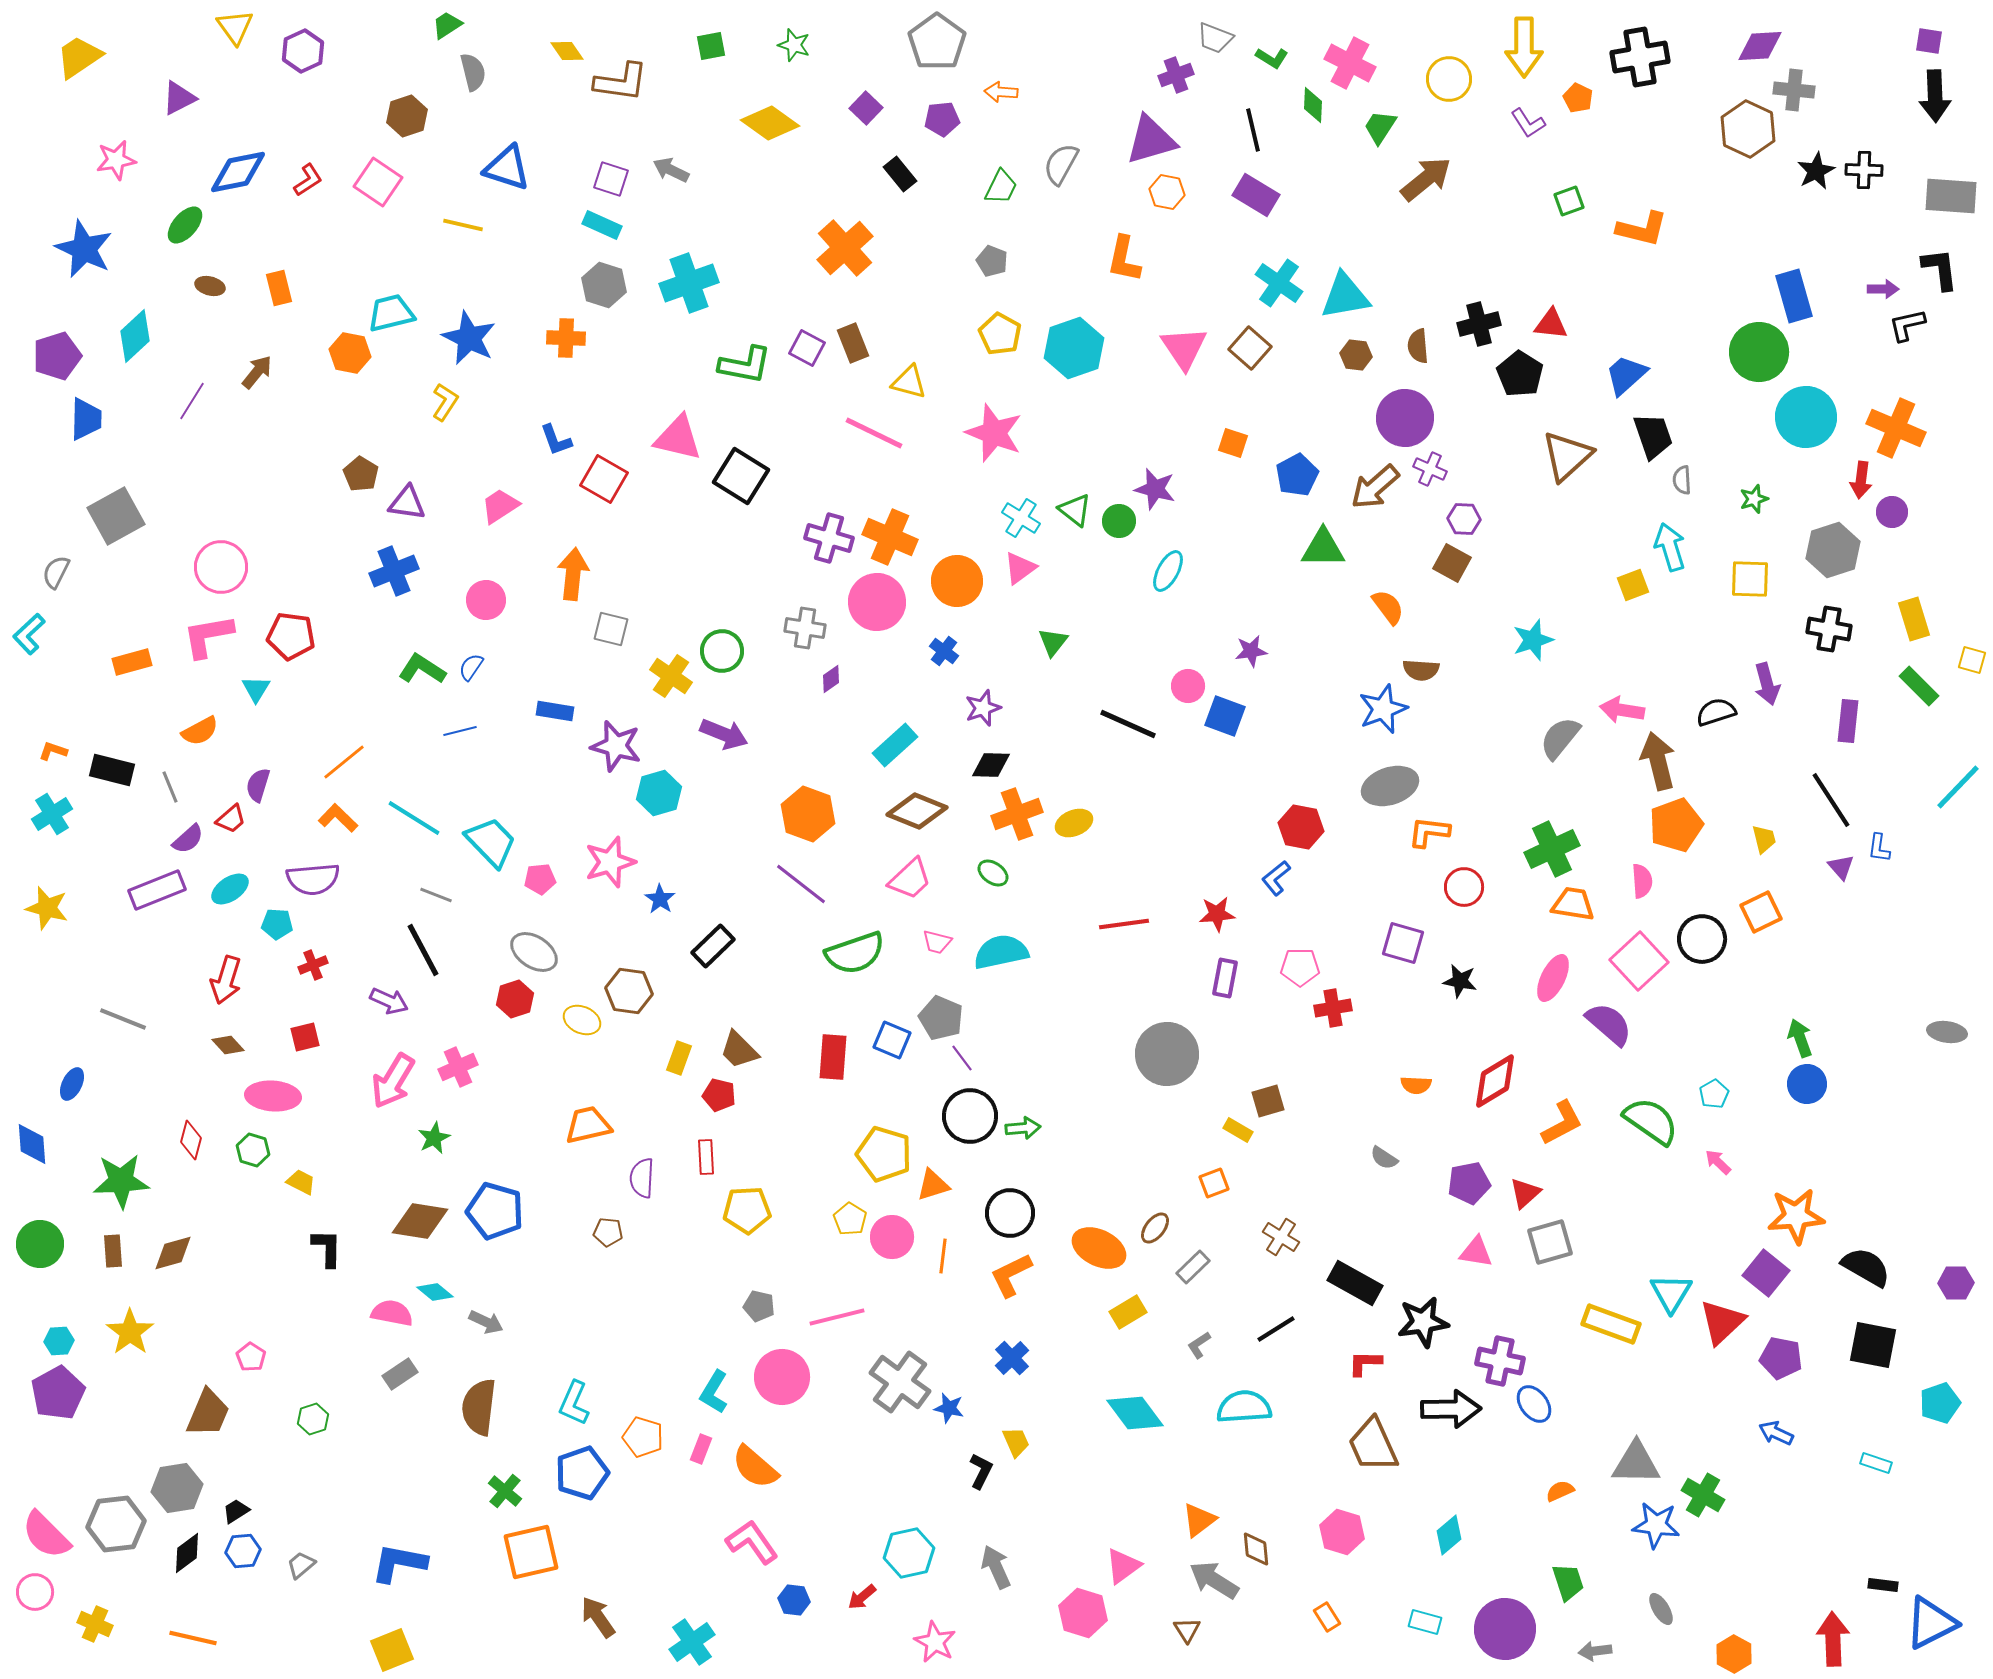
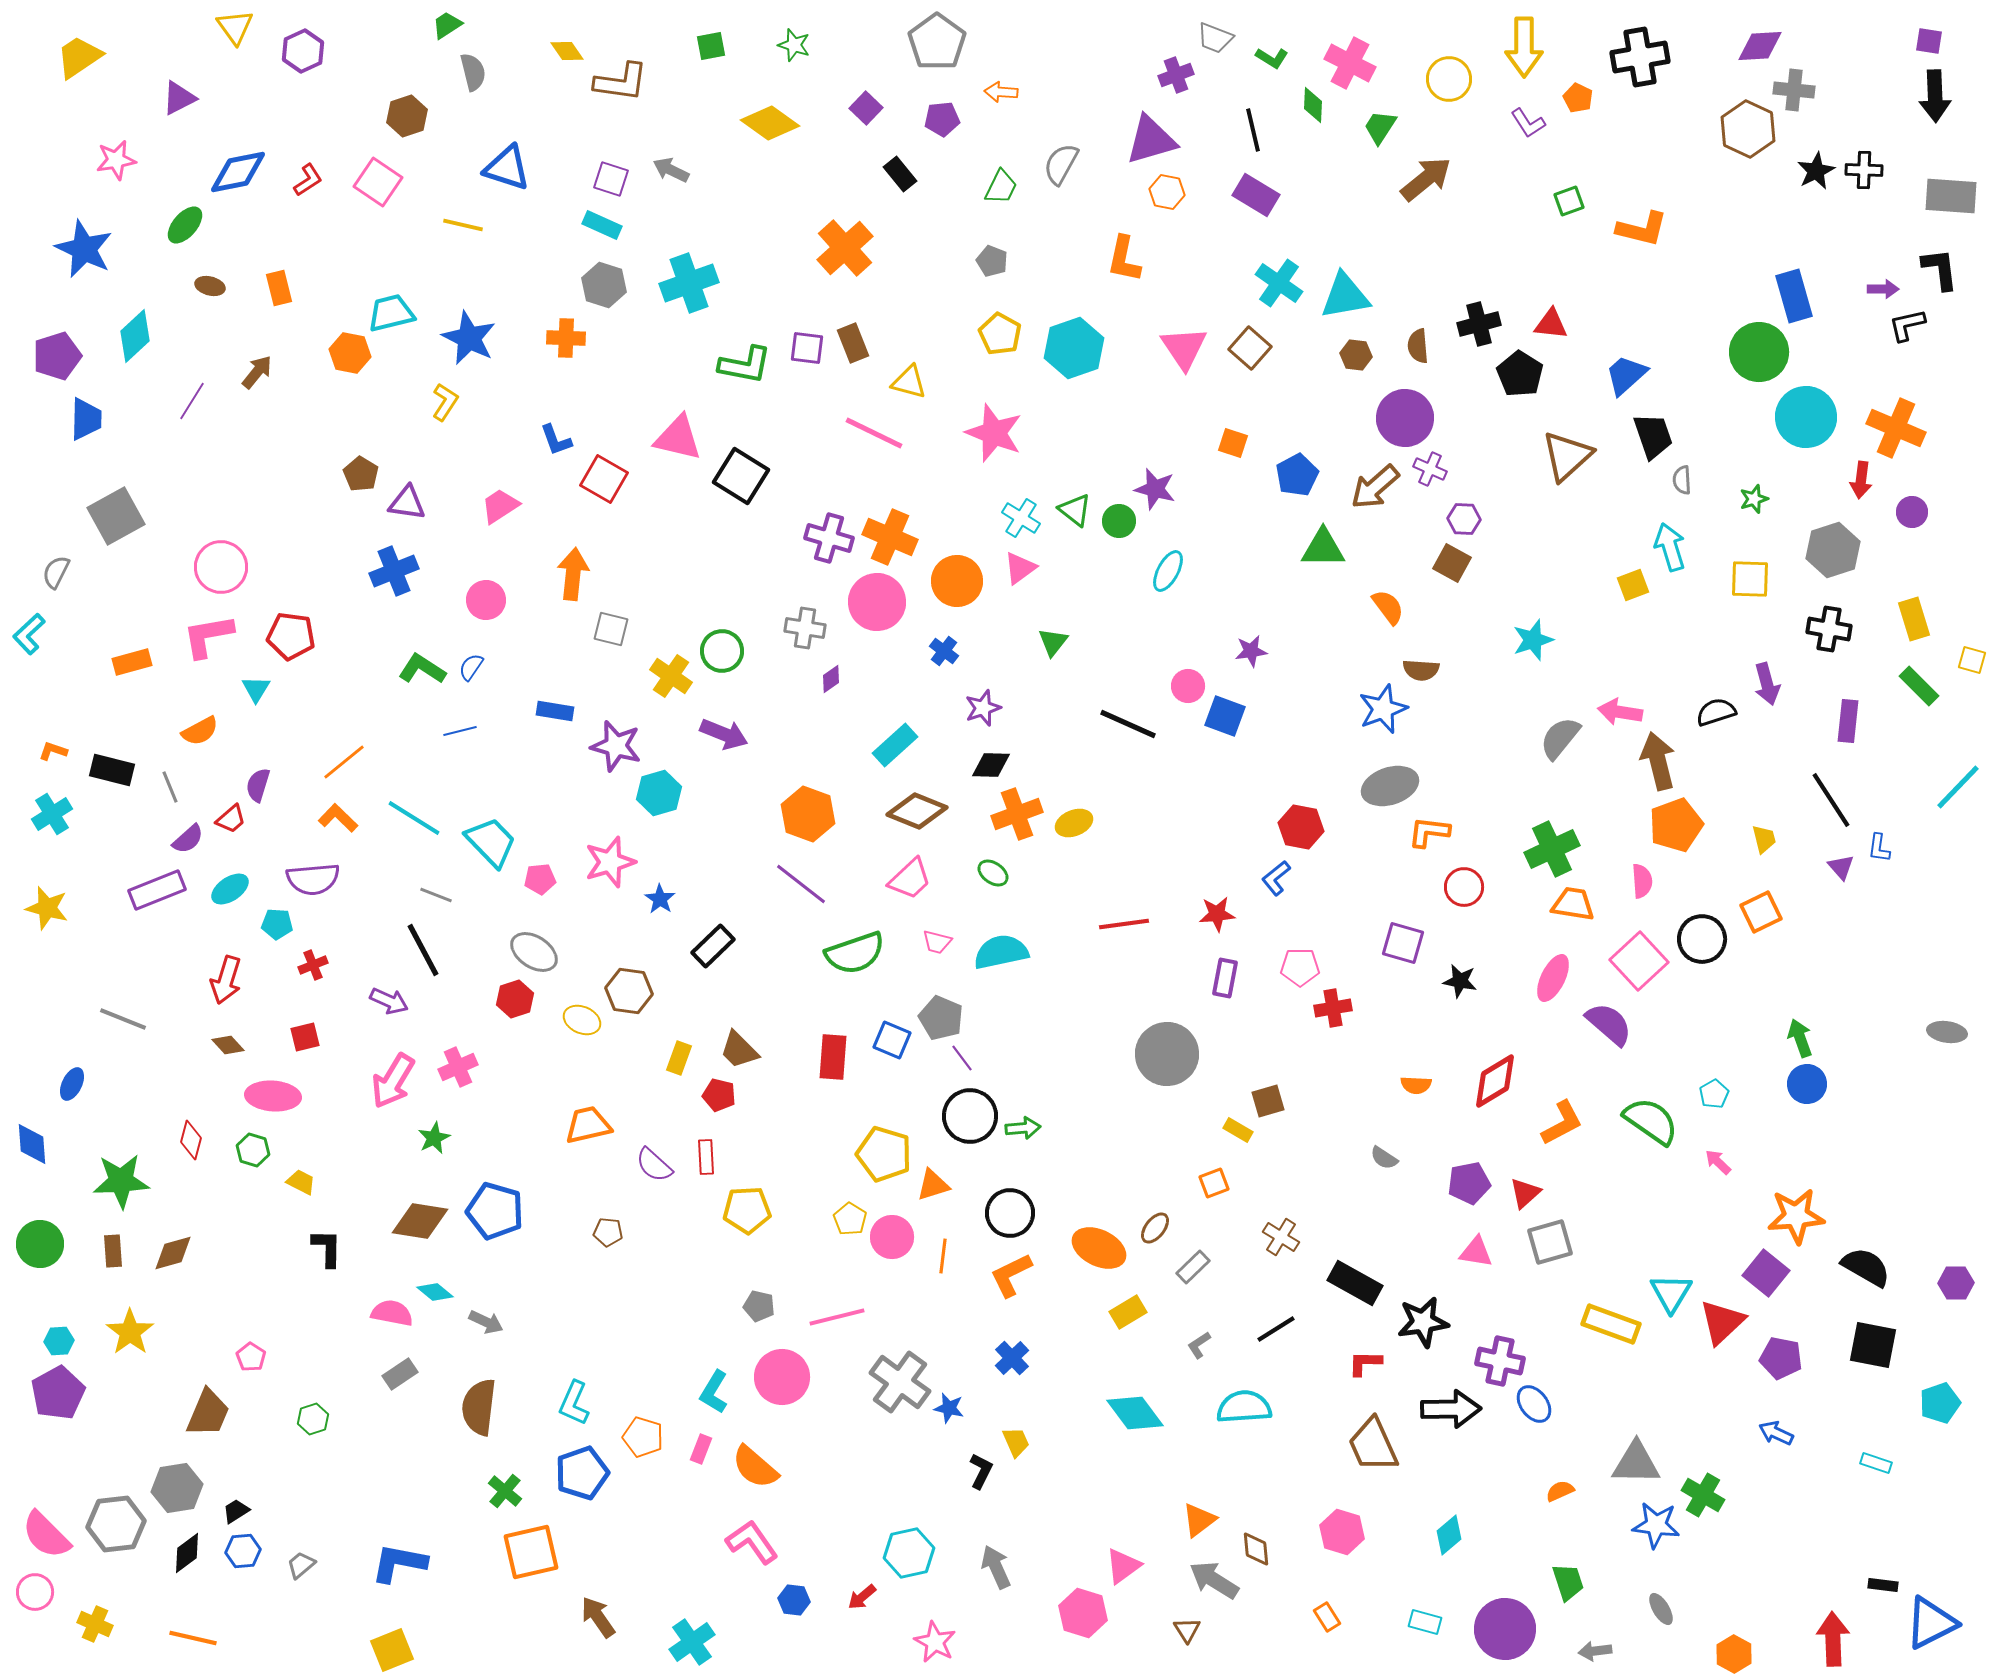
purple square at (807, 348): rotated 21 degrees counterclockwise
purple circle at (1892, 512): moved 20 px right
pink arrow at (1622, 710): moved 2 px left, 2 px down
purple semicircle at (642, 1178): moved 12 px right, 13 px up; rotated 51 degrees counterclockwise
